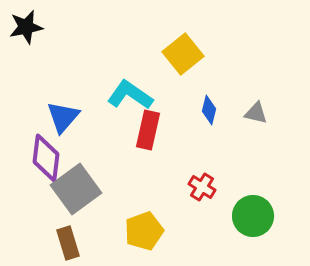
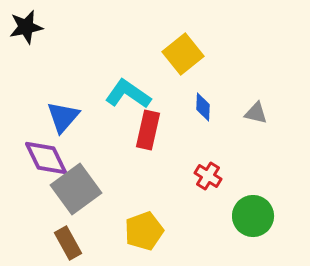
cyan L-shape: moved 2 px left, 1 px up
blue diamond: moved 6 px left, 3 px up; rotated 12 degrees counterclockwise
purple diamond: rotated 33 degrees counterclockwise
red cross: moved 6 px right, 11 px up
brown rectangle: rotated 12 degrees counterclockwise
